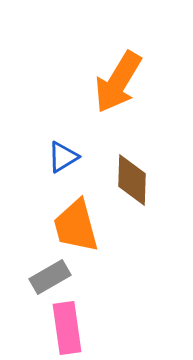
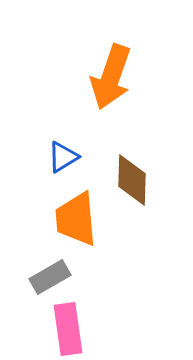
orange arrow: moved 7 px left, 5 px up; rotated 12 degrees counterclockwise
orange trapezoid: moved 7 px up; rotated 10 degrees clockwise
pink rectangle: moved 1 px right, 1 px down
